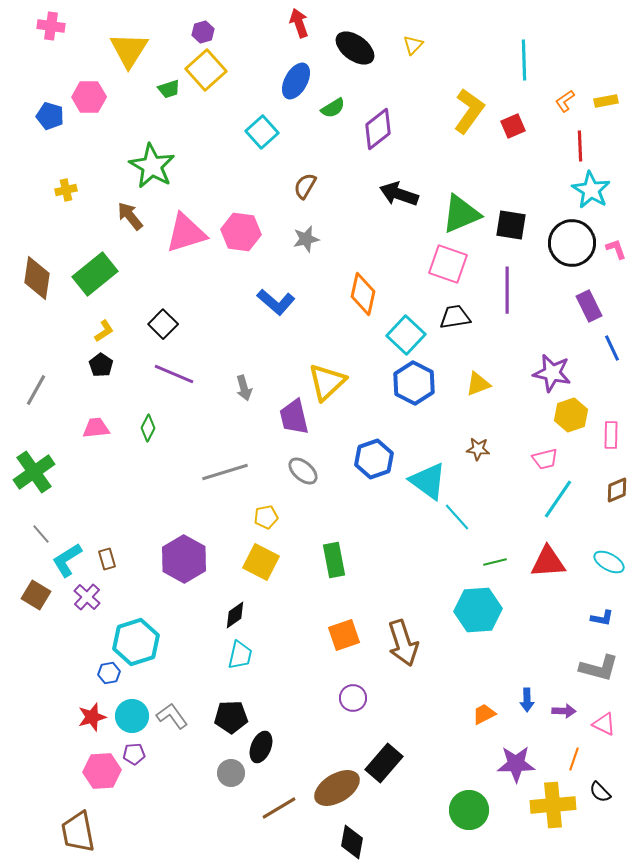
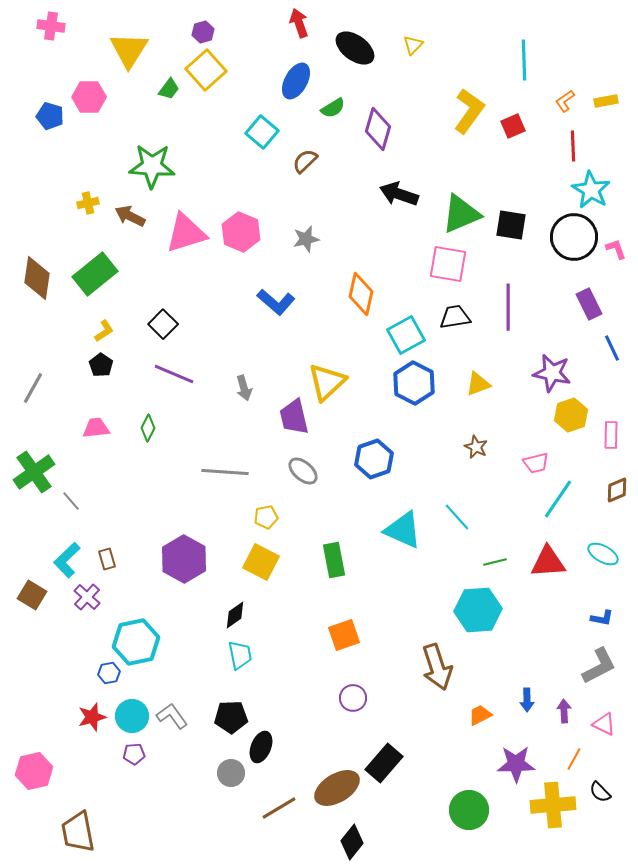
green trapezoid at (169, 89): rotated 35 degrees counterclockwise
purple diamond at (378, 129): rotated 36 degrees counterclockwise
cyan square at (262, 132): rotated 8 degrees counterclockwise
red line at (580, 146): moved 7 px left
green star at (152, 166): rotated 27 degrees counterclockwise
brown semicircle at (305, 186): moved 25 px up; rotated 16 degrees clockwise
yellow cross at (66, 190): moved 22 px right, 13 px down
brown arrow at (130, 216): rotated 24 degrees counterclockwise
pink hexagon at (241, 232): rotated 15 degrees clockwise
black circle at (572, 243): moved 2 px right, 6 px up
pink square at (448, 264): rotated 9 degrees counterclockwise
purple line at (507, 290): moved 1 px right, 17 px down
orange diamond at (363, 294): moved 2 px left
purple rectangle at (589, 306): moved 2 px up
cyan square at (406, 335): rotated 18 degrees clockwise
gray line at (36, 390): moved 3 px left, 2 px up
brown star at (478, 449): moved 2 px left, 2 px up; rotated 20 degrees clockwise
pink trapezoid at (545, 459): moved 9 px left, 4 px down
gray line at (225, 472): rotated 21 degrees clockwise
cyan triangle at (428, 481): moved 25 px left, 49 px down; rotated 12 degrees counterclockwise
gray line at (41, 534): moved 30 px right, 33 px up
cyan L-shape at (67, 560): rotated 12 degrees counterclockwise
cyan ellipse at (609, 562): moved 6 px left, 8 px up
brown square at (36, 595): moved 4 px left
cyan hexagon at (136, 642): rotated 6 degrees clockwise
brown arrow at (403, 643): moved 34 px right, 24 px down
cyan trapezoid at (240, 655): rotated 24 degrees counterclockwise
gray L-shape at (599, 668): moved 2 px up; rotated 42 degrees counterclockwise
purple arrow at (564, 711): rotated 95 degrees counterclockwise
orange trapezoid at (484, 714): moved 4 px left, 1 px down
orange line at (574, 759): rotated 10 degrees clockwise
pink hexagon at (102, 771): moved 68 px left; rotated 9 degrees counterclockwise
black diamond at (352, 842): rotated 28 degrees clockwise
